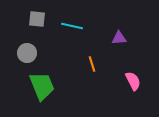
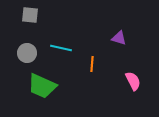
gray square: moved 7 px left, 4 px up
cyan line: moved 11 px left, 22 px down
purple triangle: rotated 21 degrees clockwise
orange line: rotated 21 degrees clockwise
green trapezoid: rotated 136 degrees clockwise
